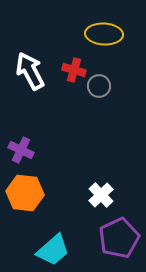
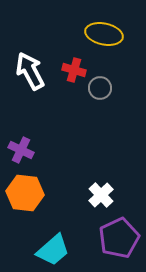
yellow ellipse: rotated 9 degrees clockwise
gray circle: moved 1 px right, 2 px down
